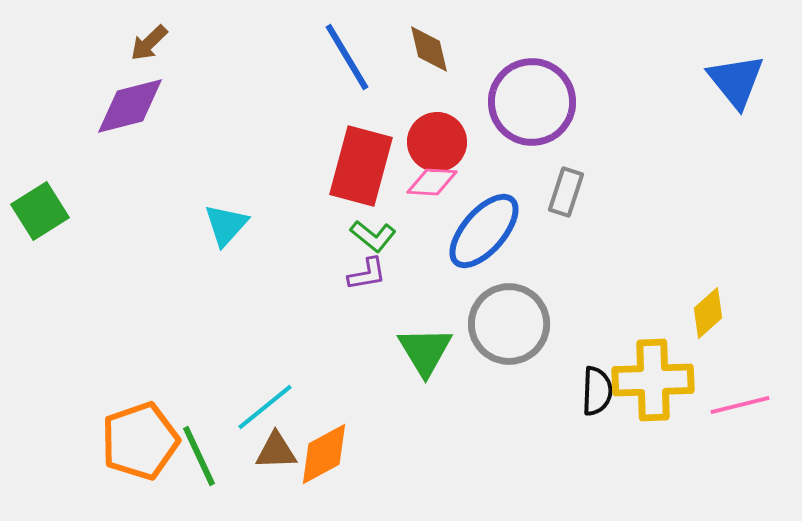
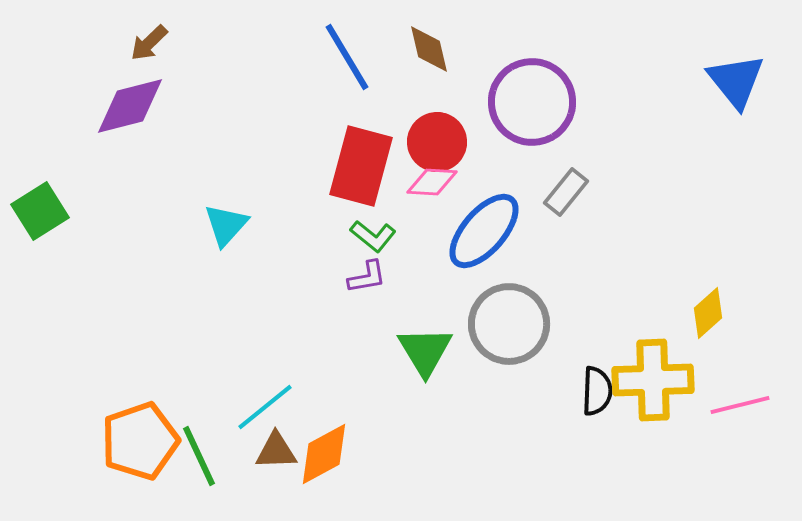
gray rectangle: rotated 21 degrees clockwise
purple L-shape: moved 3 px down
